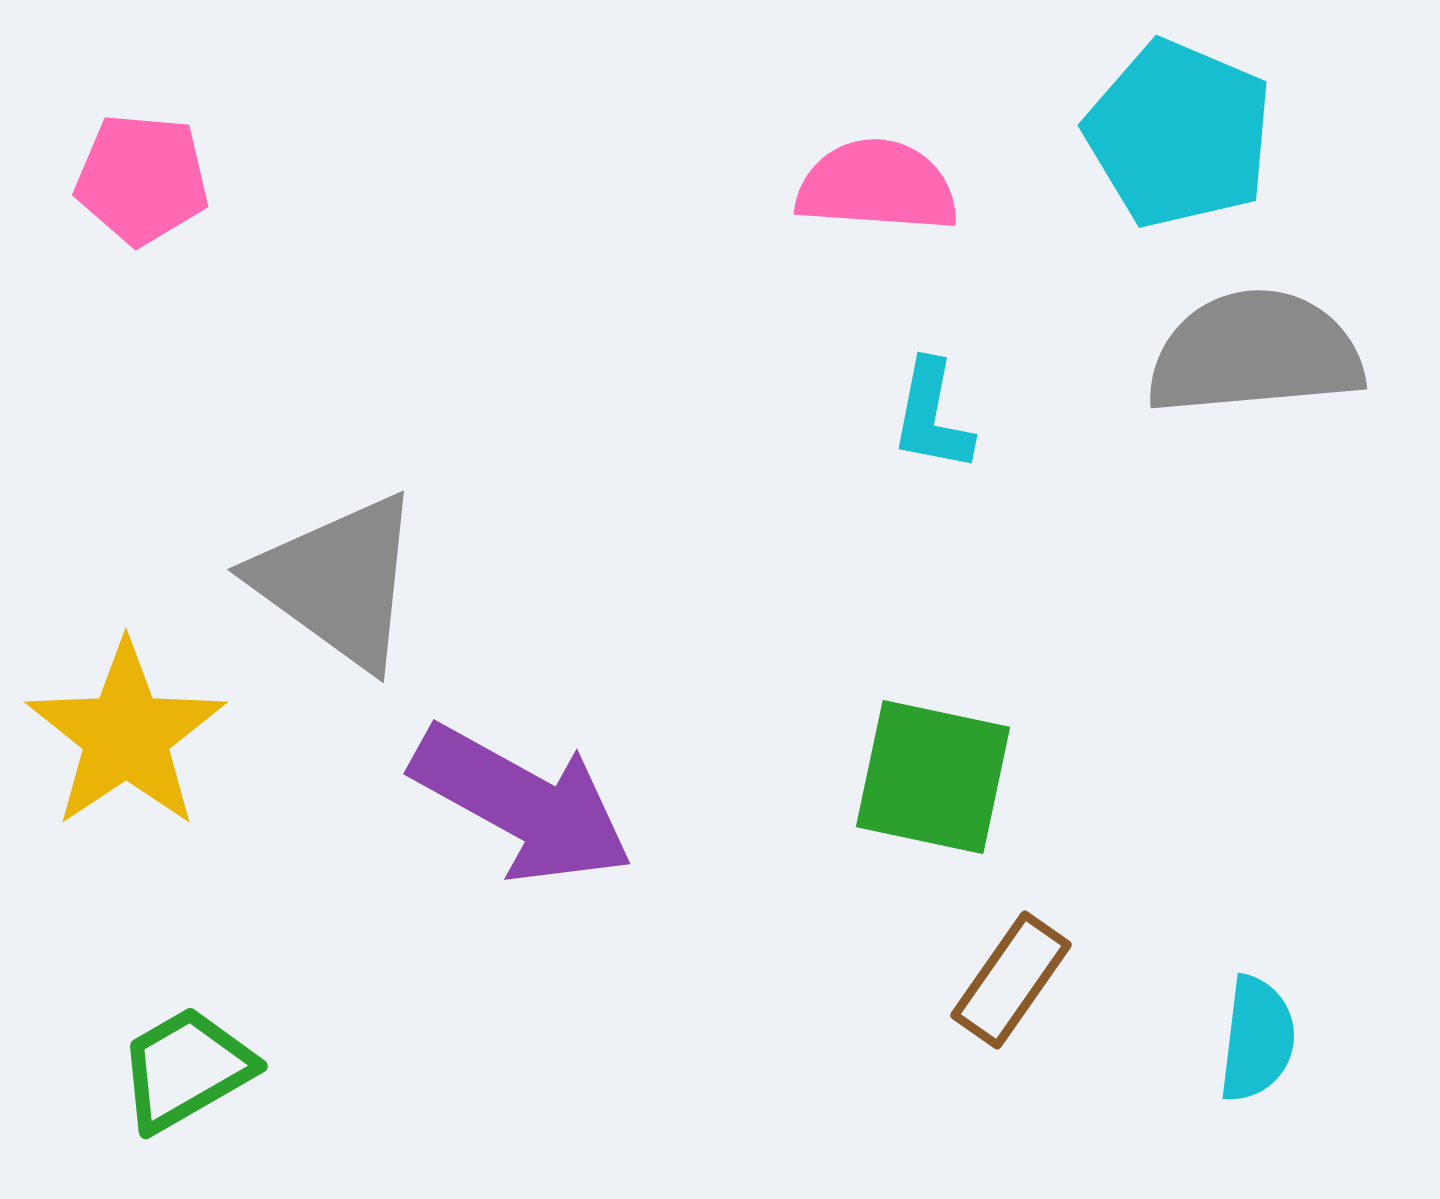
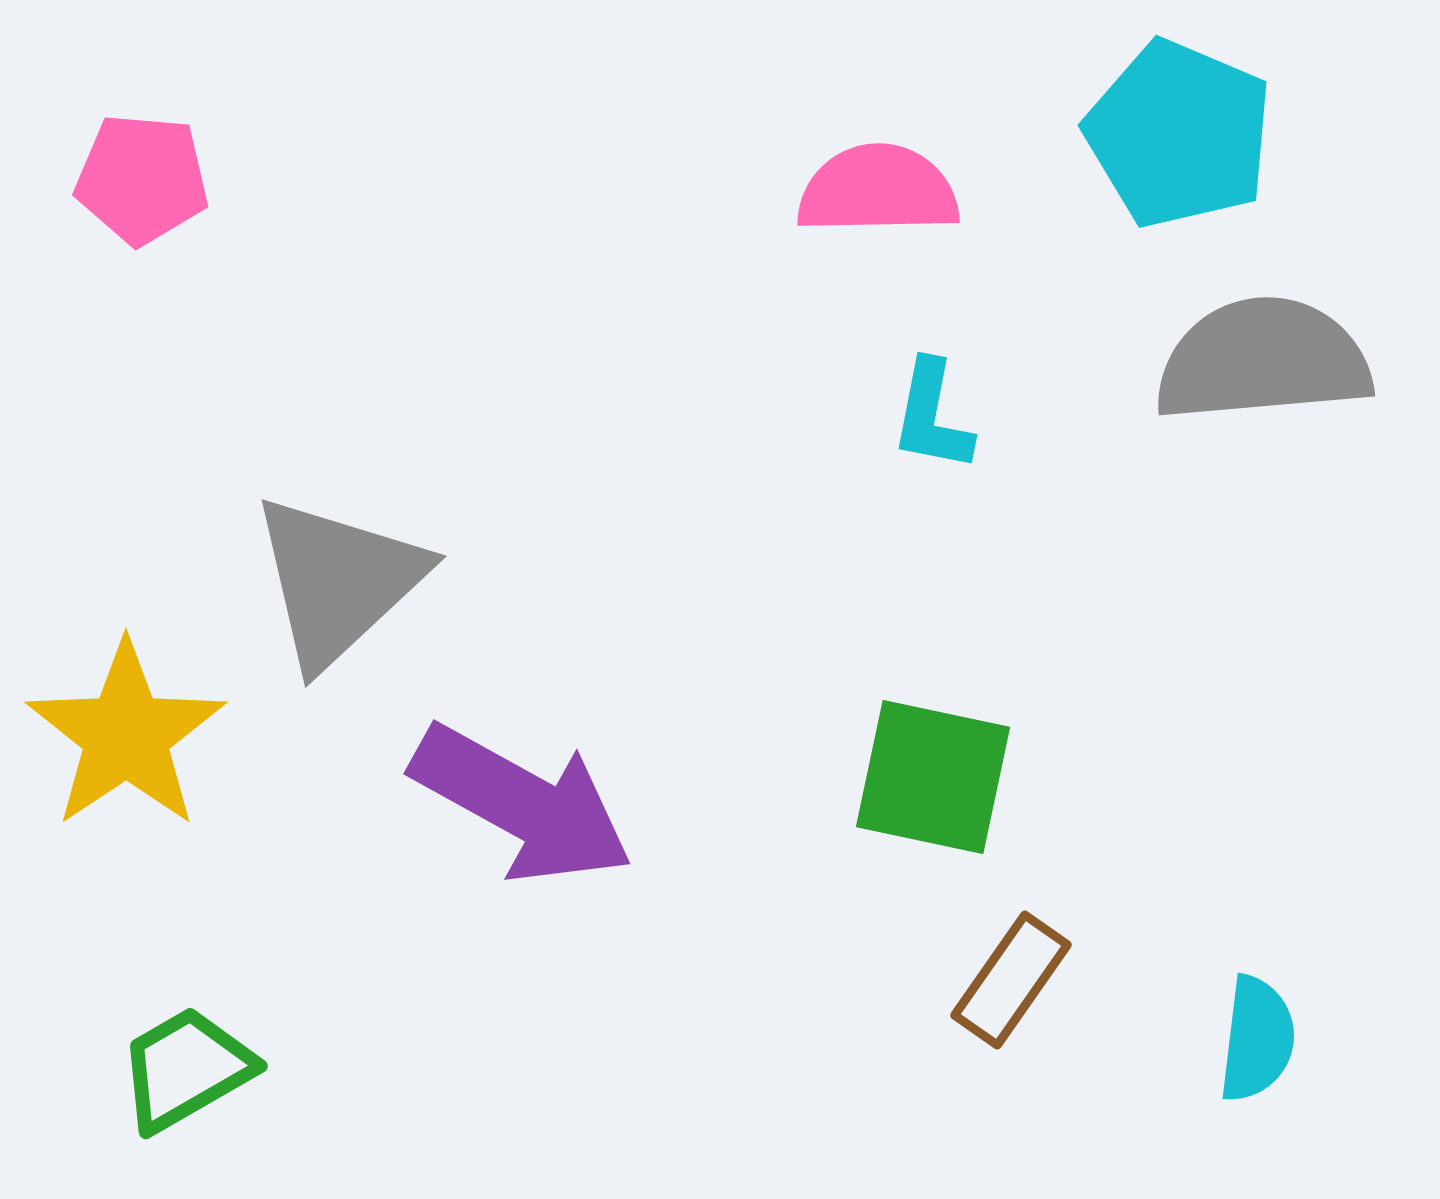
pink semicircle: moved 1 px right, 4 px down; rotated 5 degrees counterclockwise
gray semicircle: moved 8 px right, 7 px down
gray triangle: rotated 41 degrees clockwise
